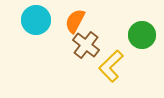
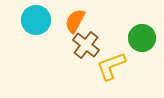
green circle: moved 3 px down
yellow L-shape: rotated 24 degrees clockwise
